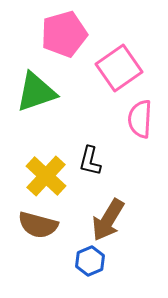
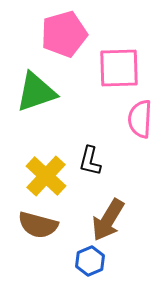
pink square: rotated 33 degrees clockwise
